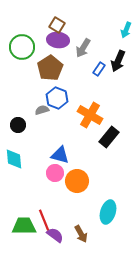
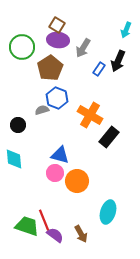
green trapezoid: moved 3 px right; rotated 20 degrees clockwise
